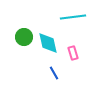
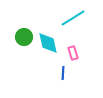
cyan line: moved 1 px down; rotated 25 degrees counterclockwise
blue line: moved 9 px right; rotated 32 degrees clockwise
